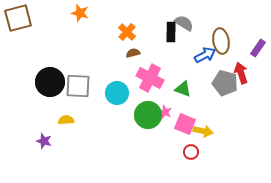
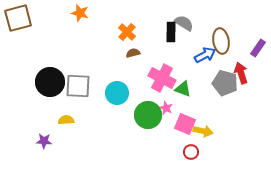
pink cross: moved 12 px right
pink star: moved 1 px right, 4 px up
purple star: rotated 14 degrees counterclockwise
